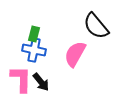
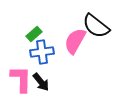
black semicircle: rotated 12 degrees counterclockwise
green rectangle: rotated 35 degrees clockwise
blue cross: moved 8 px right, 2 px down; rotated 20 degrees counterclockwise
pink semicircle: moved 13 px up
